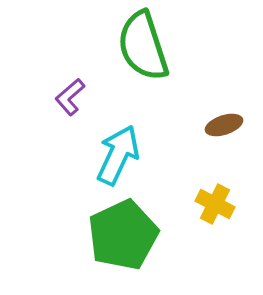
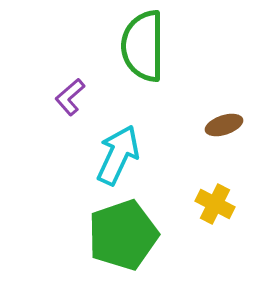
green semicircle: rotated 18 degrees clockwise
green pentagon: rotated 6 degrees clockwise
